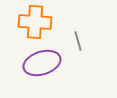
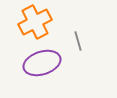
orange cross: rotated 32 degrees counterclockwise
